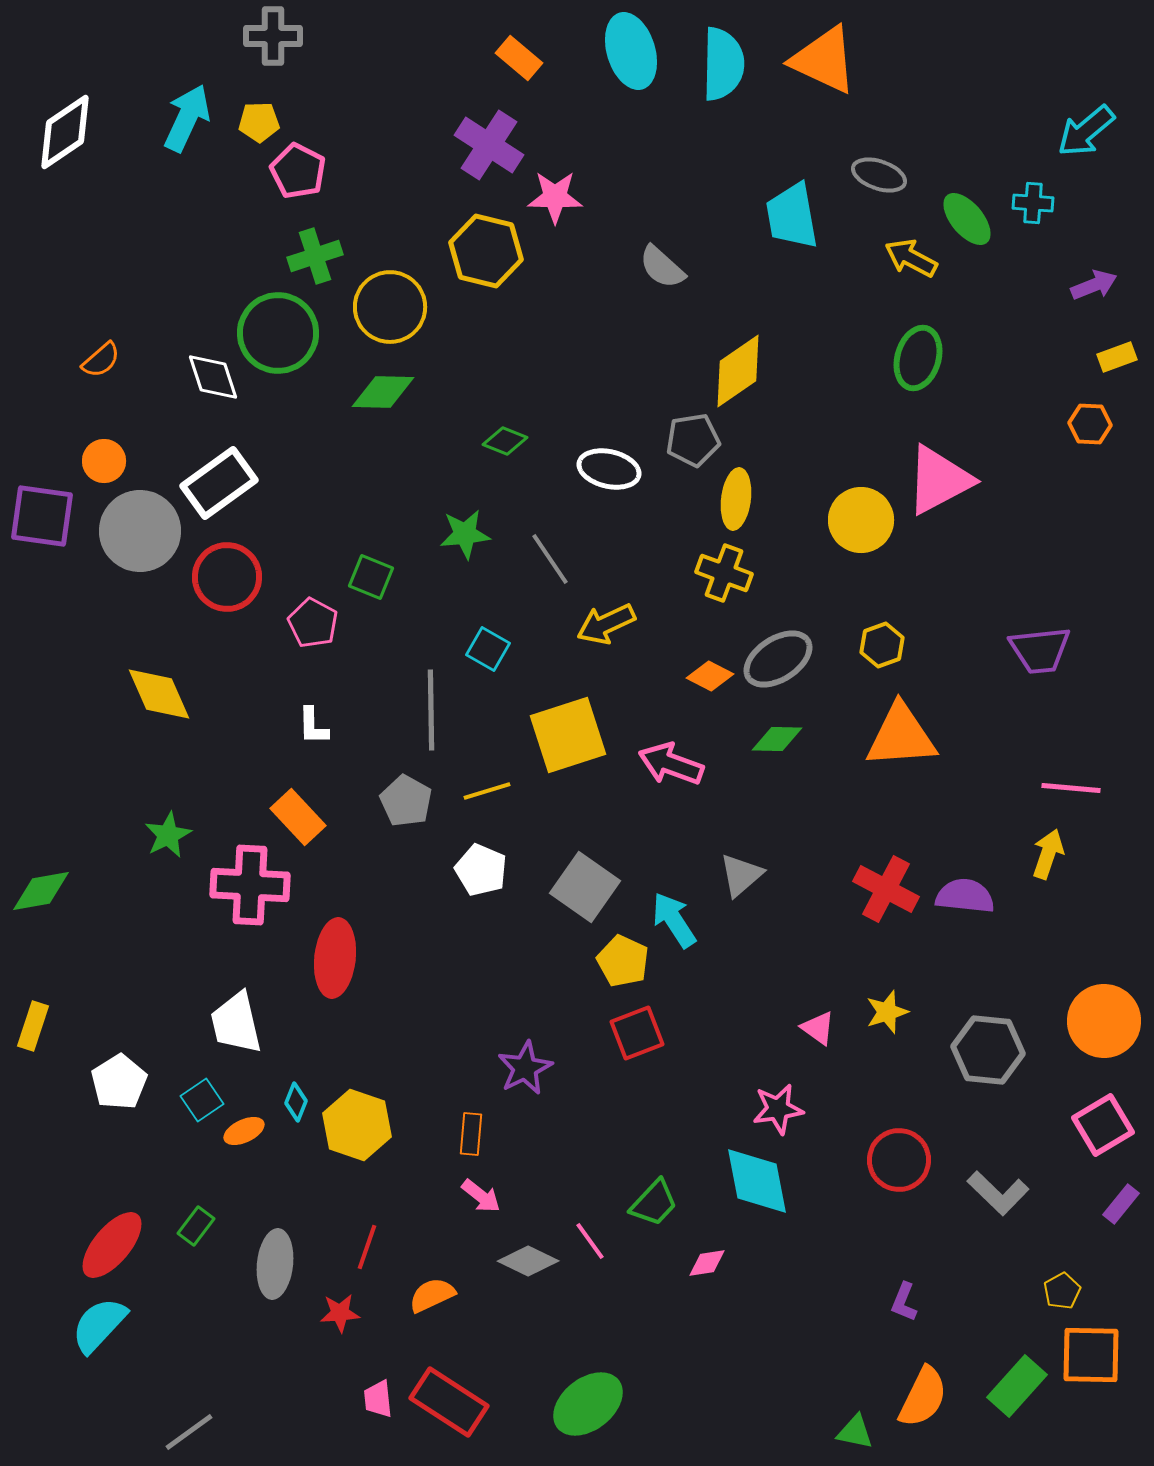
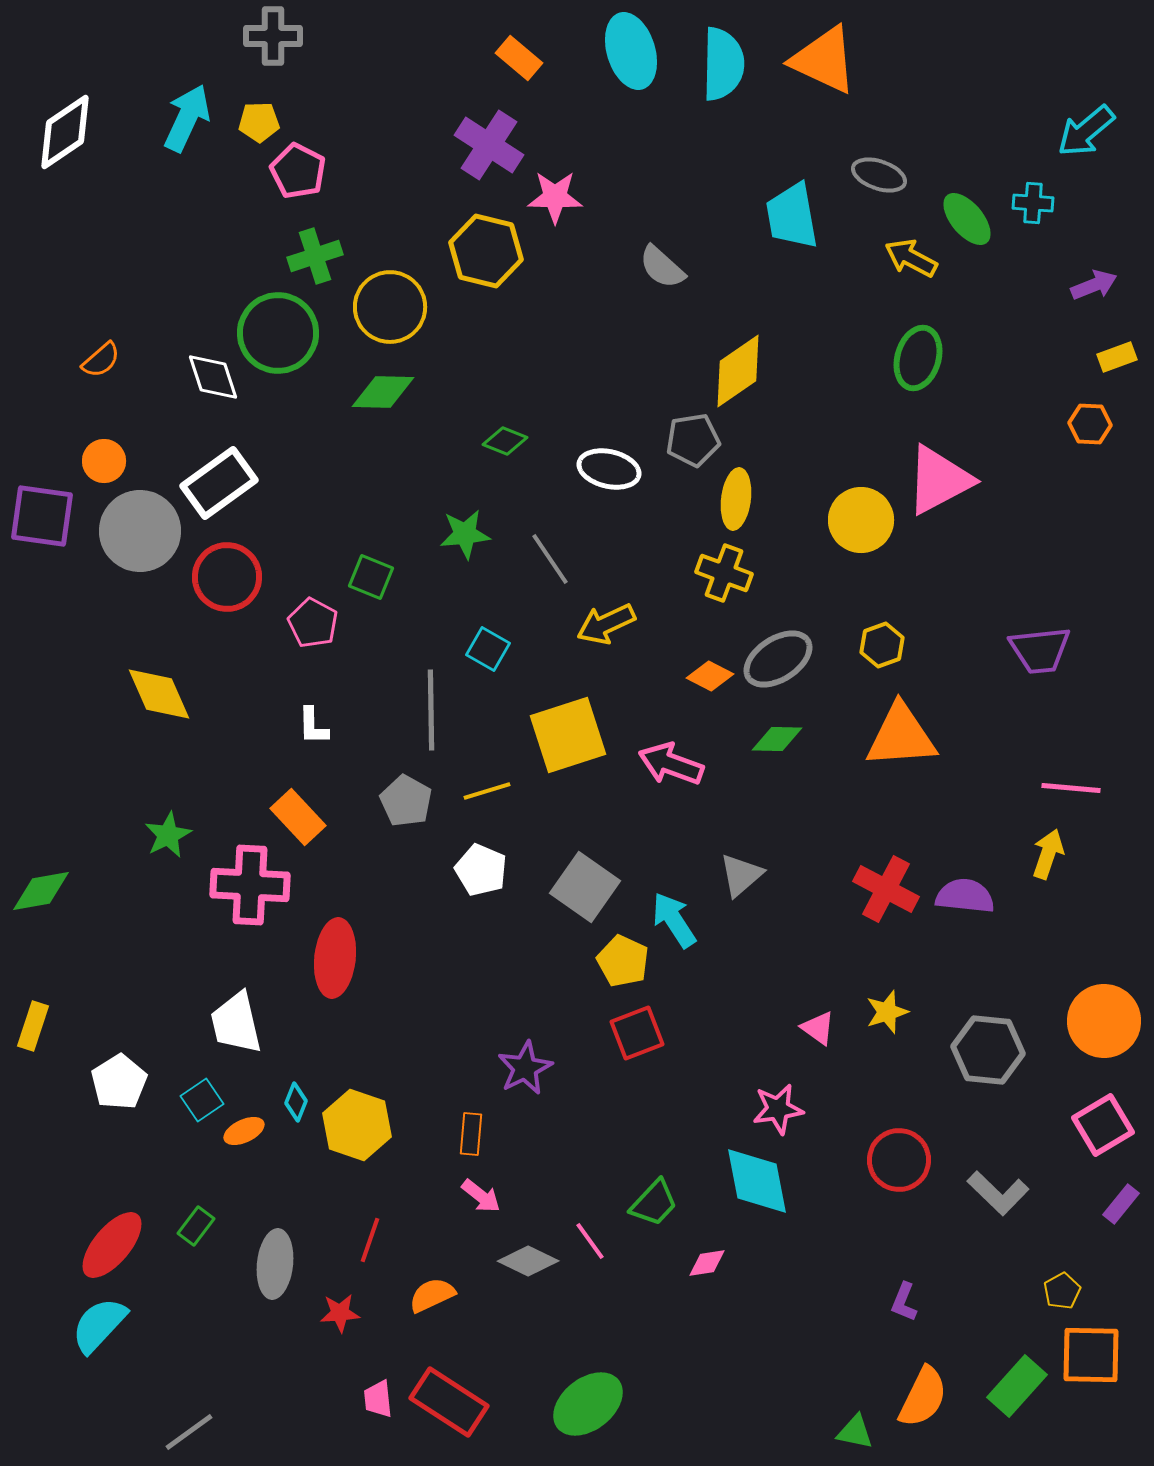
red line at (367, 1247): moved 3 px right, 7 px up
